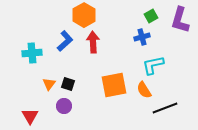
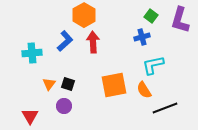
green square: rotated 24 degrees counterclockwise
